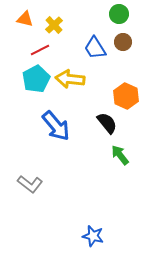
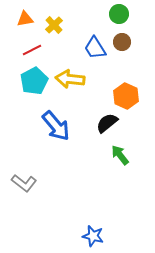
orange triangle: rotated 24 degrees counterclockwise
brown circle: moved 1 px left
red line: moved 8 px left
cyan pentagon: moved 2 px left, 2 px down
black semicircle: rotated 90 degrees counterclockwise
gray L-shape: moved 6 px left, 1 px up
